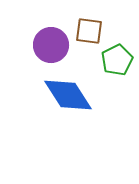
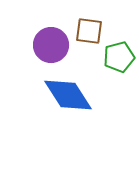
green pentagon: moved 2 px right, 3 px up; rotated 12 degrees clockwise
